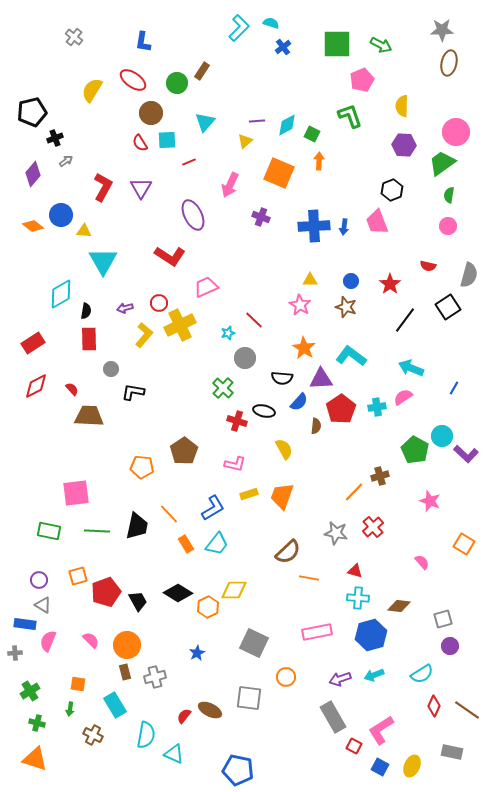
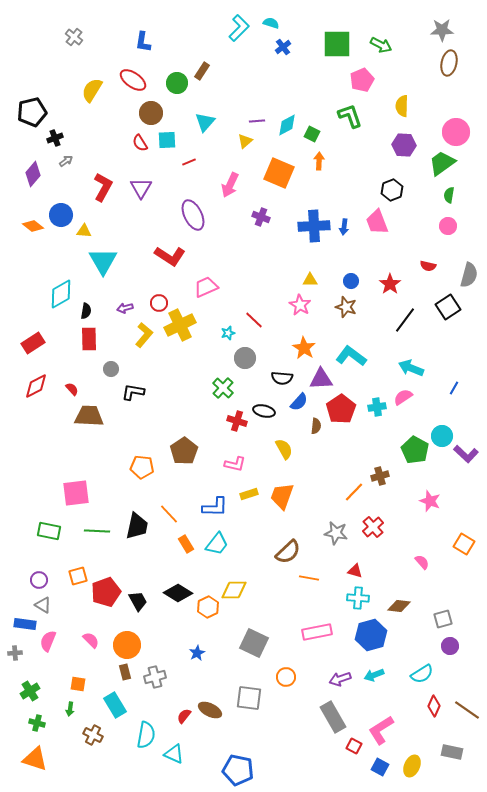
blue L-shape at (213, 508): moved 2 px right, 1 px up; rotated 32 degrees clockwise
